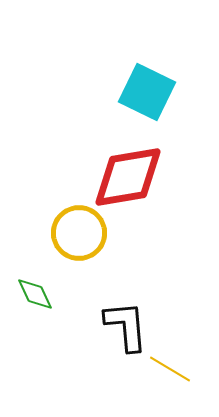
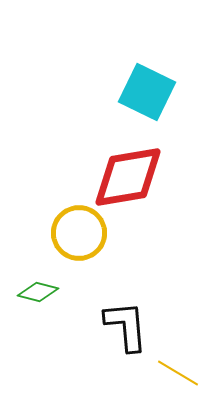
green diamond: moved 3 px right, 2 px up; rotated 51 degrees counterclockwise
yellow line: moved 8 px right, 4 px down
